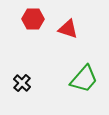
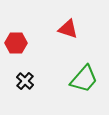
red hexagon: moved 17 px left, 24 px down
black cross: moved 3 px right, 2 px up
